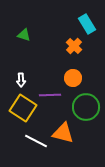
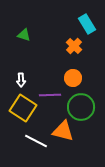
green circle: moved 5 px left
orange triangle: moved 2 px up
